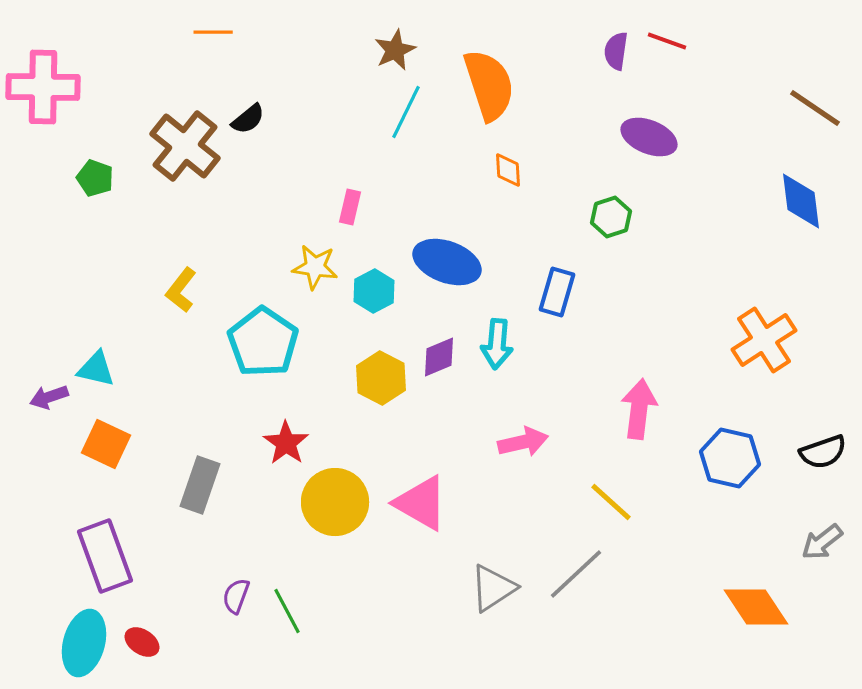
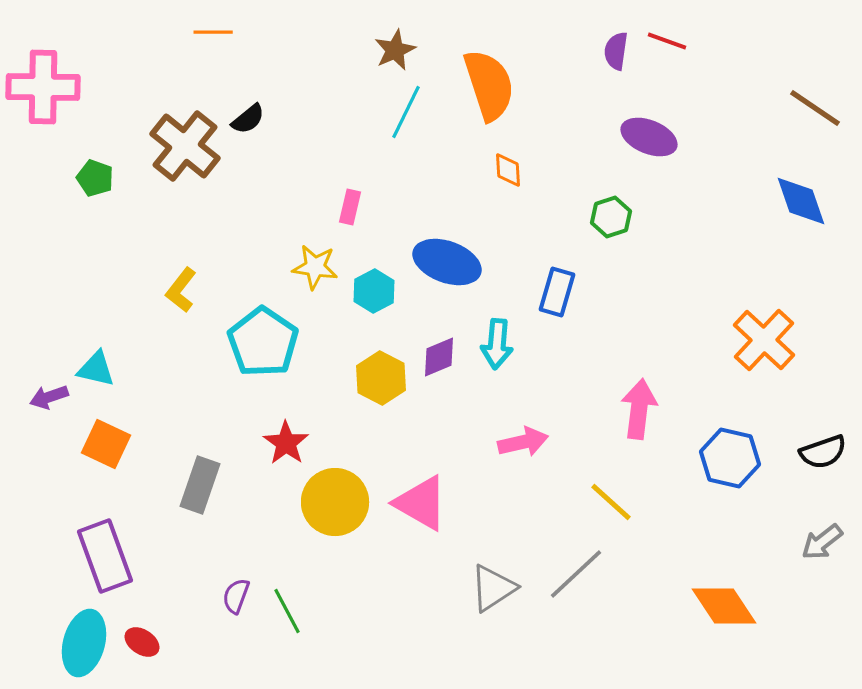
blue diamond at (801, 201): rotated 12 degrees counterclockwise
orange cross at (764, 340): rotated 14 degrees counterclockwise
orange diamond at (756, 607): moved 32 px left, 1 px up
